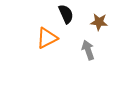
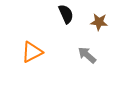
orange triangle: moved 15 px left, 14 px down
gray arrow: moved 1 px left, 5 px down; rotated 30 degrees counterclockwise
